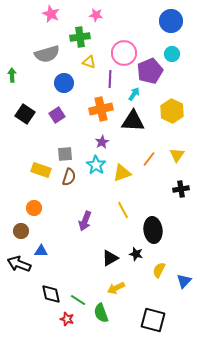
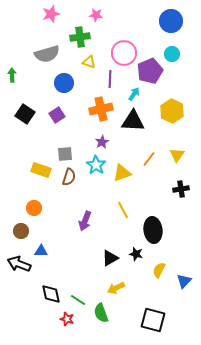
pink star at (51, 14): rotated 30 degrees clockwise
